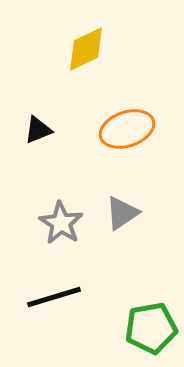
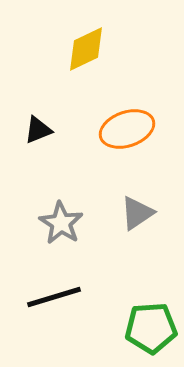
gray triangle: moved 15 px right
green pentagon: rotated 6 degrees clockwise
